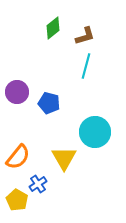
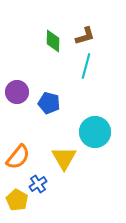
green diamond: moved 13 px down; rotated 50 degrees counterclockwise
